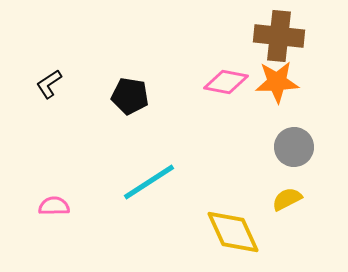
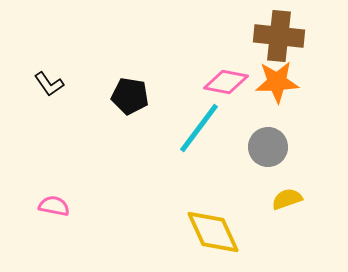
black L-shape: rotated 92 degrees counterclockwise
gray circle: moved 26 px left
cyan line: moved 50 px right, 54 px up; rotated 20 degrees counterclockwise
yellow semicircle: rotated 8 degrees clockwise
pink semicircle: rotated 12 degrees clockwise
yellow diamond: moved 20 px left
